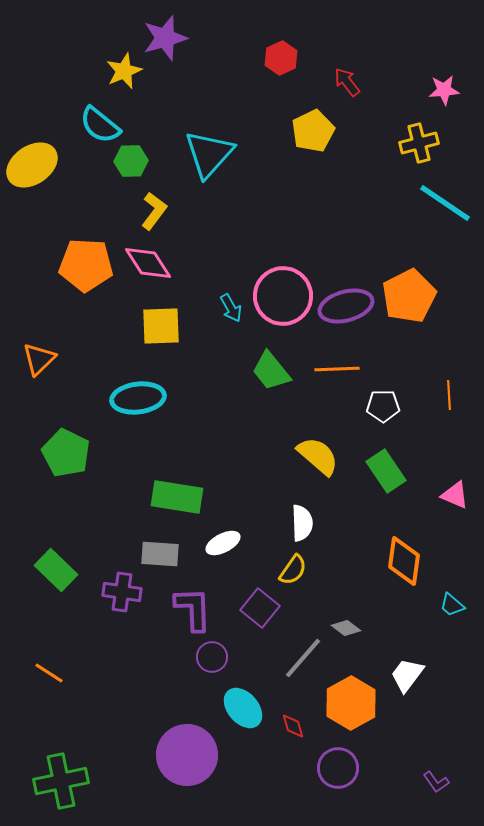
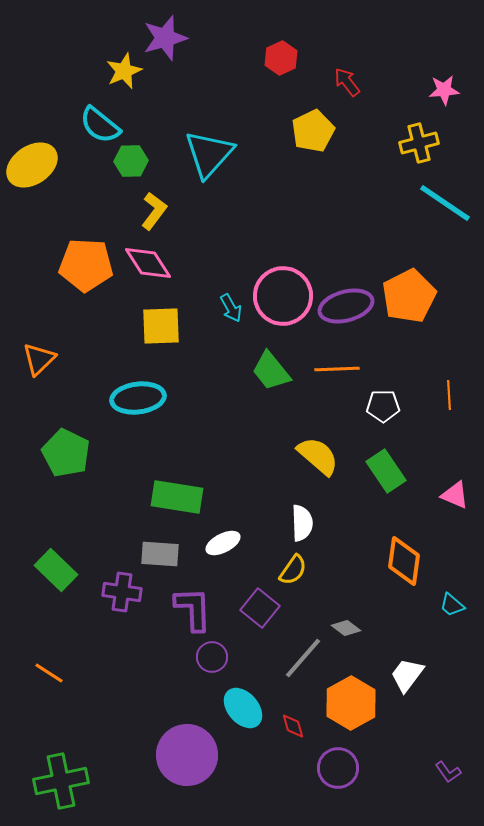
purple L-shape at (436, 782): moved 12 px right, 10 px up
